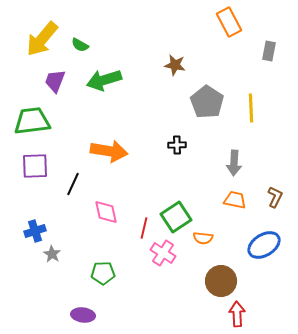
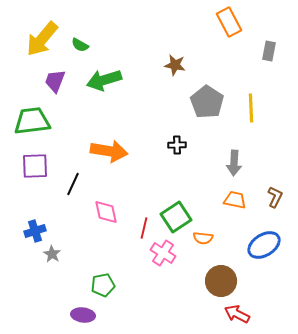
green pentagon: moved 12 px down; rotated 10 degrees counterclockwise
red arrow: rotated 60 degrees counterclockwise
